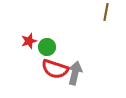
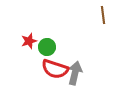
brown line: moved 3 px left, 3 px down; rotated 18 degrees counterclockwise
